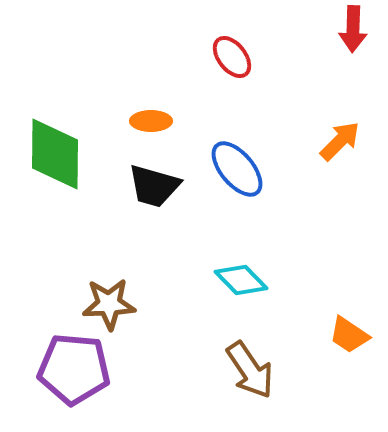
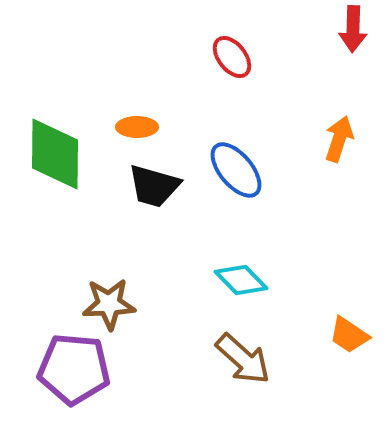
orange ellipse: moved 14 px left, 6 px down
orange arrow: moved 1 px left, 2 px up; rotated 27 degrees counterclockwise
blue ellipse: moved 1 px left, 1 px down
brown arrow: moved 7 px left, 11 px up; rotated 14 degrees counterclockwise
